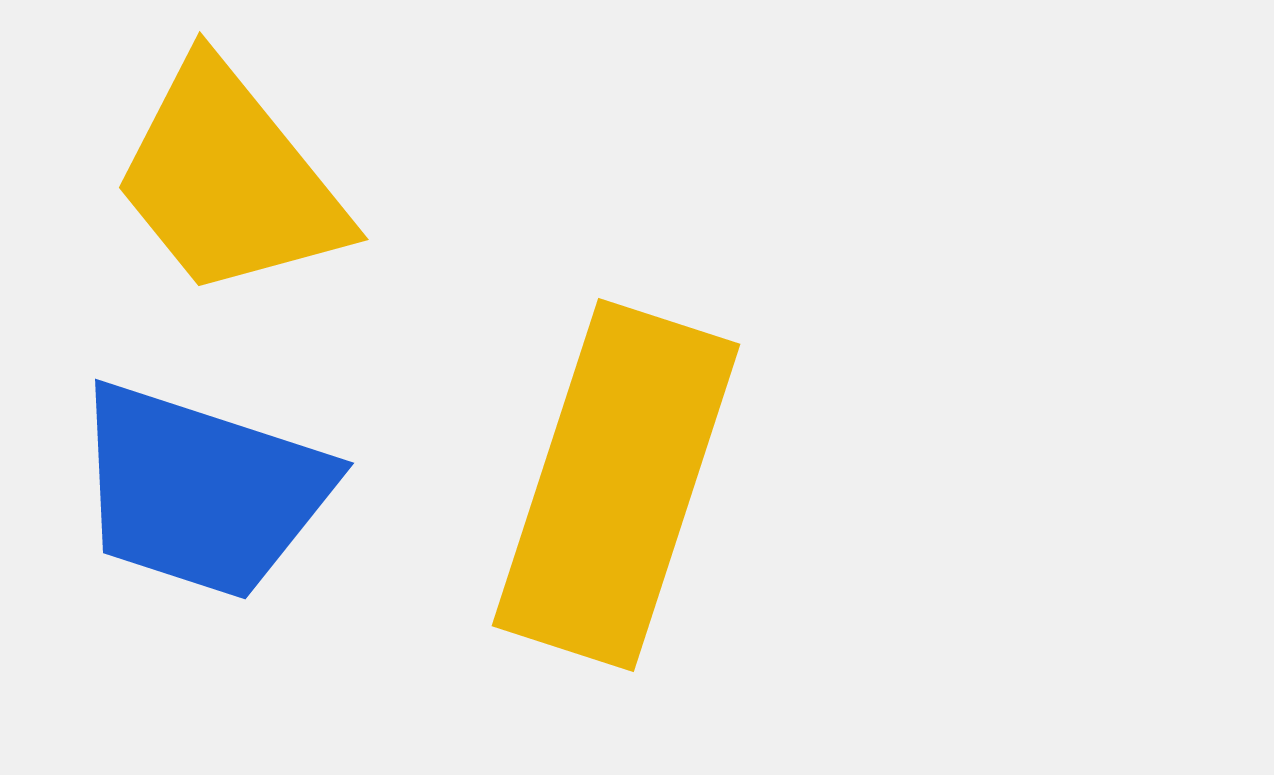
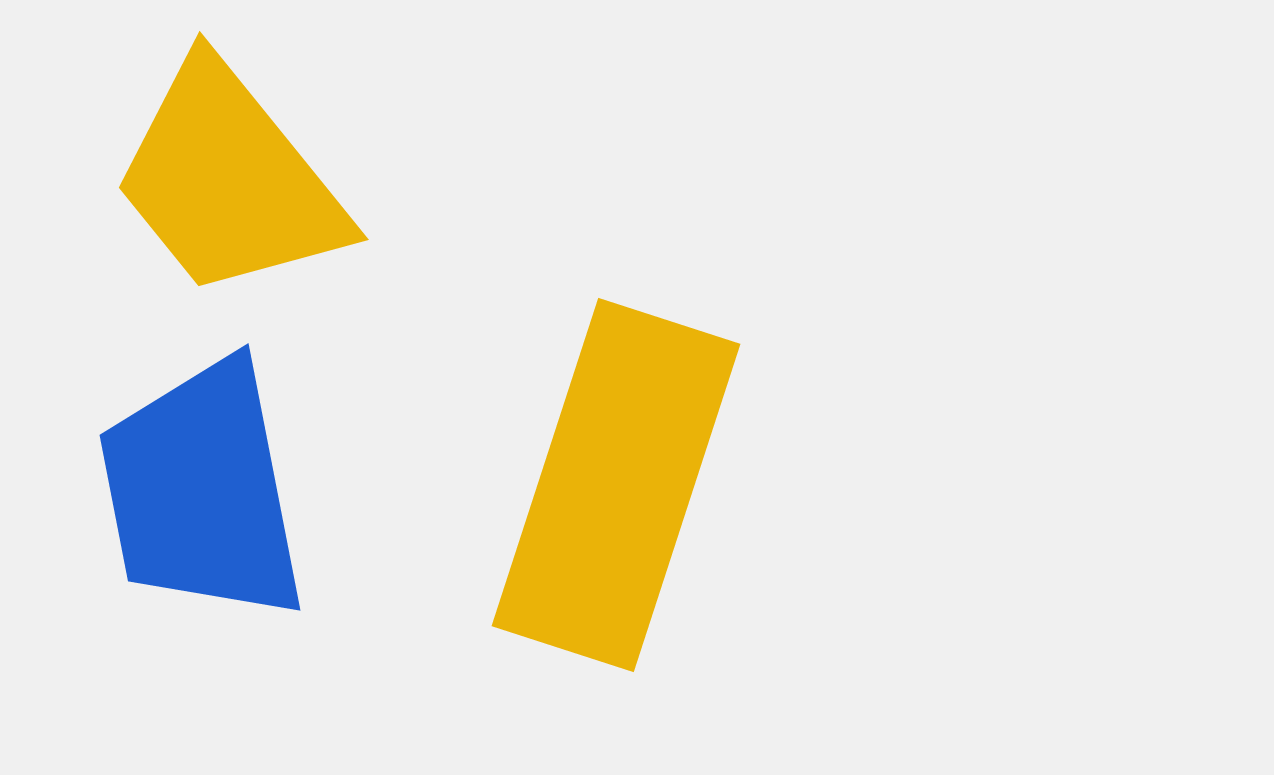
blue trapezoid: rotated 61 degrees clockwise
